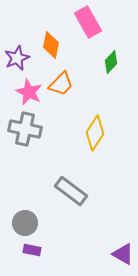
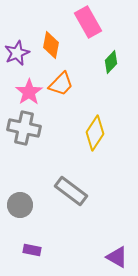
purple star: moved 5 px up
pink star: rotated 12 degrees clockwise
gray cross: moved 1 px left, 1 px up
gray circle: moved 5 px left, 18 px up
purple triangle: moved 6 px left, 3 px down
